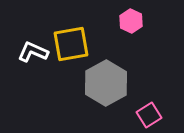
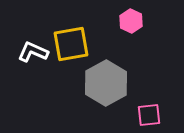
pink square: rotated 25 degrees clockwise
